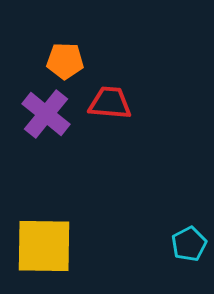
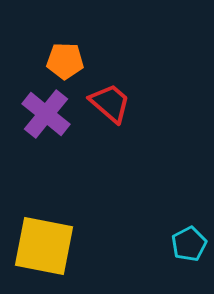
red trapezoid: rotated 36 degrees clockwise
yellow square: rotated 10 degrees clockwise
